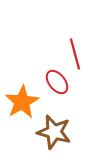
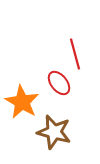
red ellipse: moved 2 px right, 1 px down
orange star: rotated 12 degrees counterclockwise
